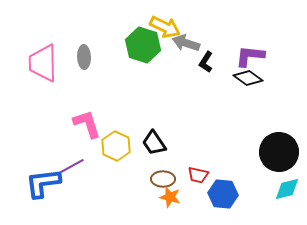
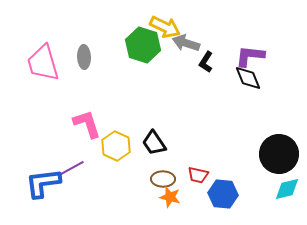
pink trapezoid: rotated 15 degrees counterclockwise
black diamond: rotated 32 degrees clockwise
black circle: moved 2 px down
purple line: moved 2 px down
